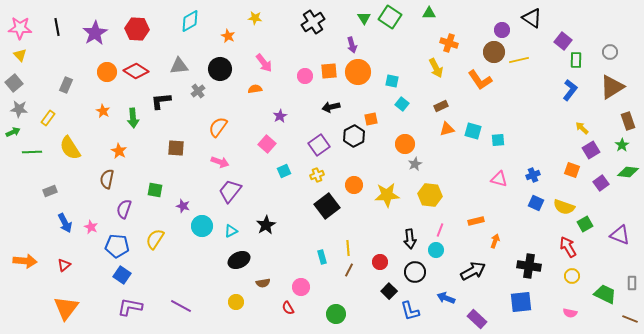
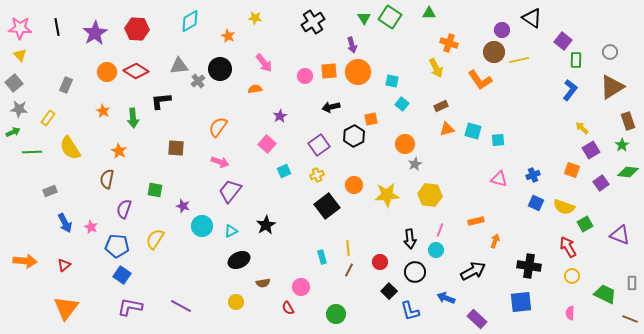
gray cross at (198, 91): moved 10 px up
pink semicircle at (570, 313): rotated 80 degrees clockwise
